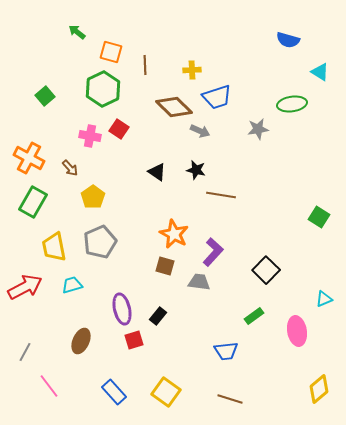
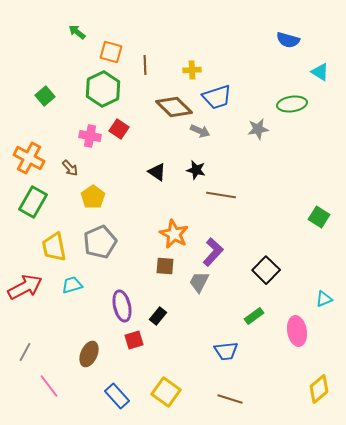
brown square at (165, 266): rotated 12 degrees counterclockwise
gray trapezoid at (199, 282): rotated 70 degrees counterclockwise
purple ellipse at (122, 309): moved 3 px up
brown ellipse at (81, 341): moved 8 px right, 13 px down
blue rectangle at (114, 392): moved 3 px right, 4 px down
